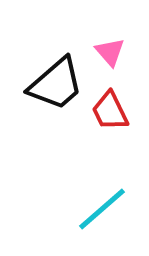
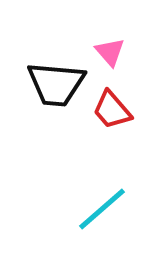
black trapezoid: rotated 46 degrees clockwise
red trapezoid: moved 2 px right, 1 px up; rotated 15 degrees counterclockwise
